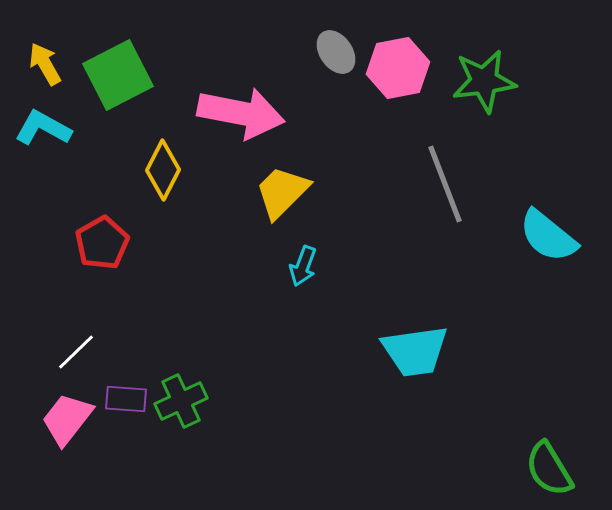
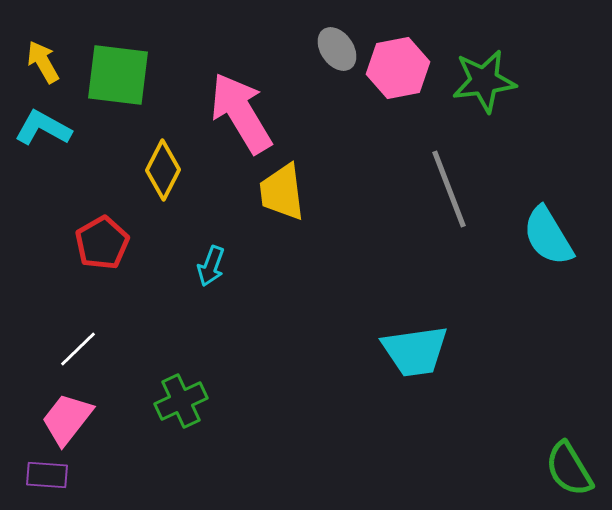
gray ellipse: moved 1 px right, 3 px up
yellow arrow: moved 2 px left, 2 px up
green square: rotated 34 degrees clockwise
pink arrow: rotated 132 degrees counterclockwise
gray line: moved 4 px right, 5 px down
yellow trapezoid: rotated 52 degrees counterclockwise
cyan semicircle: rotated 20 degrees clockwise
cyan arrow: moved 92 px left
white line: moved 2 px right, 3 px up
purple rectangle: moved 79 px left, 76 px down
green semicircle: moved 20 px right
